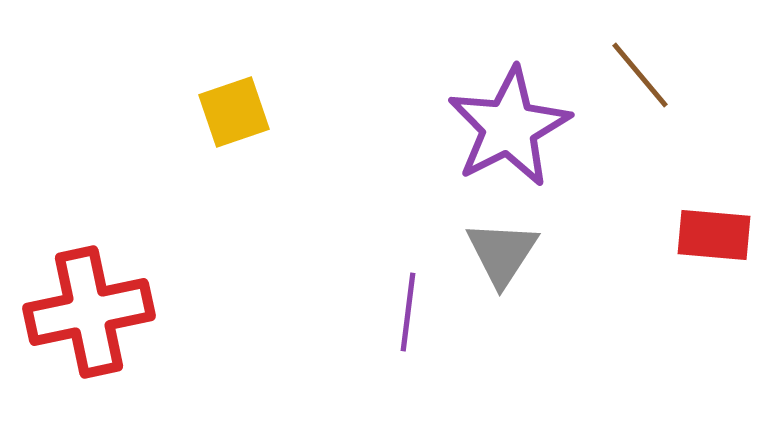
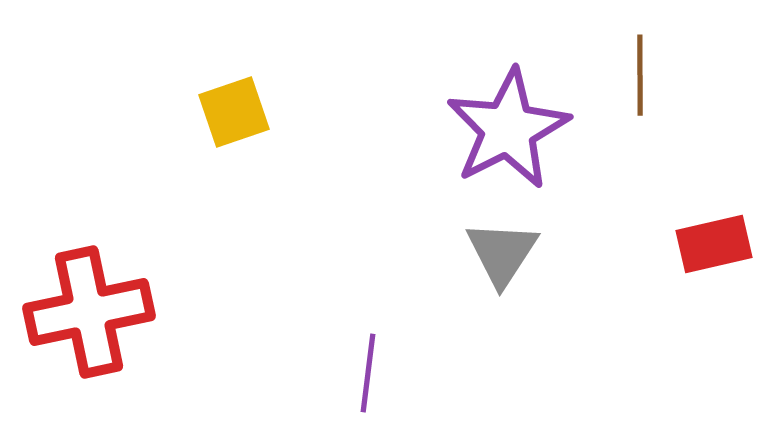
brown line: rotated 40 degrees clockwise
purple star: moved 1 px left, 2 px down
red rectangle: moved 9 px down; rotated 18 degrees counterclockwise
purple line: moved 40 px left, 61 px down
